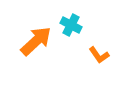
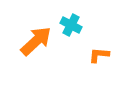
orange L-shape: rotated 130 degrees clockwise
